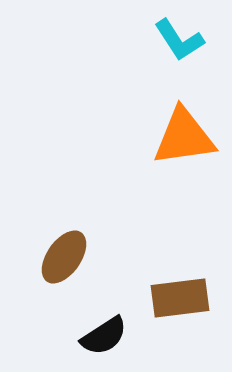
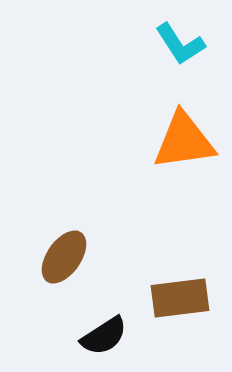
cyan L-shape: moved 1 px right, 4 px down
orange triangle: moved 4 px down
